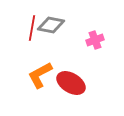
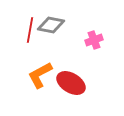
red line: moved 2 px left, 2 px down
pink cross: moved 1 px left
